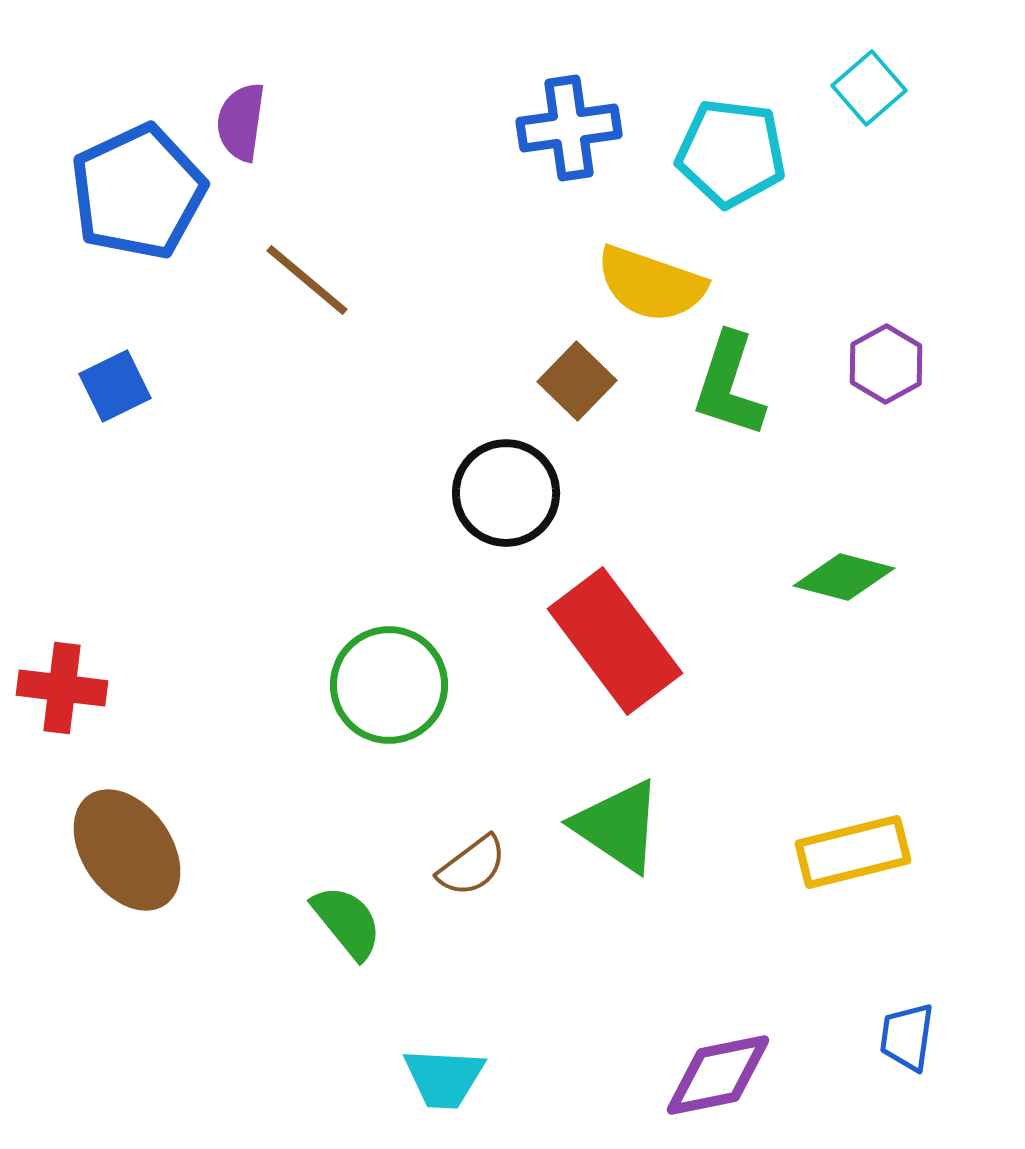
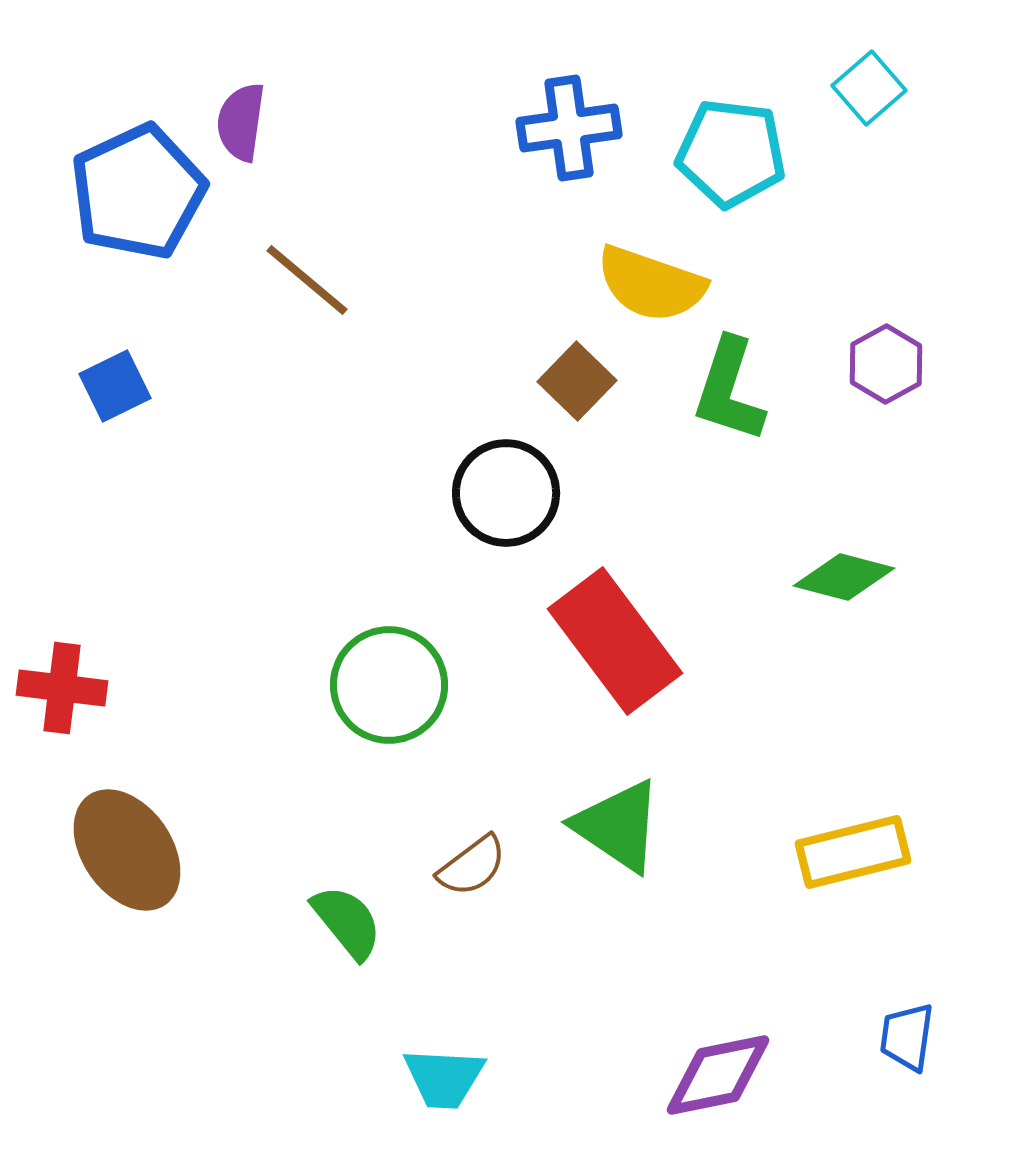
green L-shape: moved 5 px down
